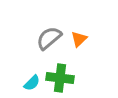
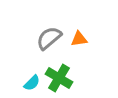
orange triangle: rotated 36 degrees clockwise
green cross: moved 1 px left; rotated 24 degrees clockwise
